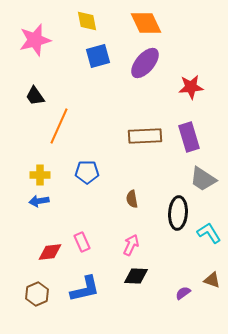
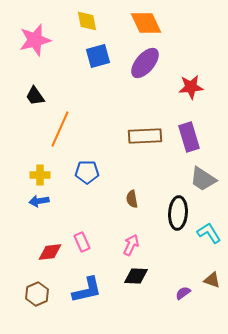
orange line: moved 1 px right, 3 px down
blue L-shape: moved 2 px right, 1 px down
